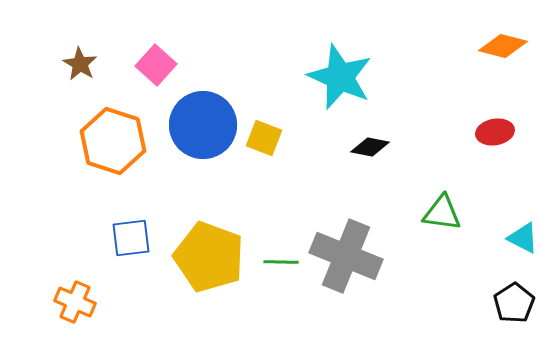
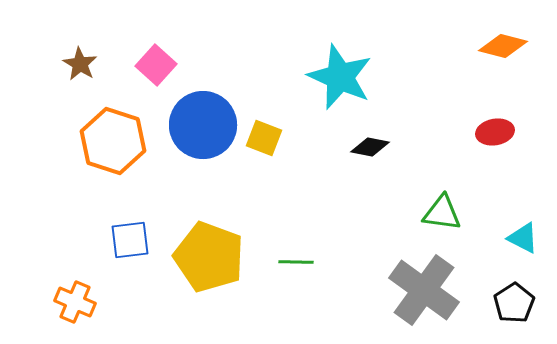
blue square: moved 1 px left, 2 px down
gray cross: moved 78 px right, 34 px down; rotated 14 degrees clockwise
green line: moved 15 px right
